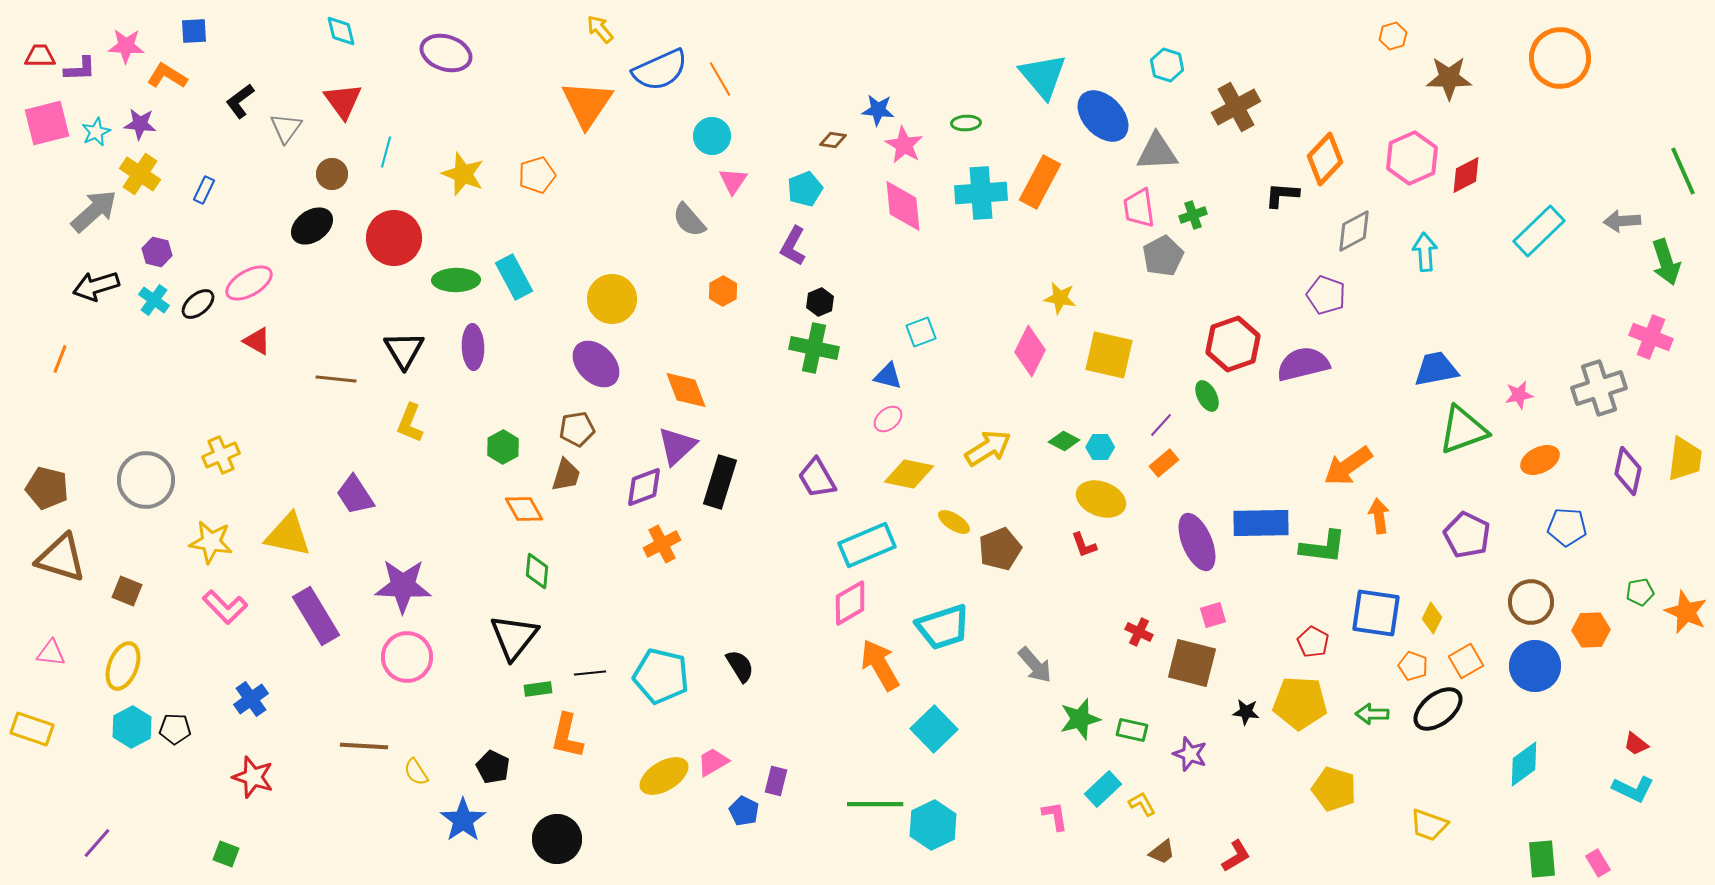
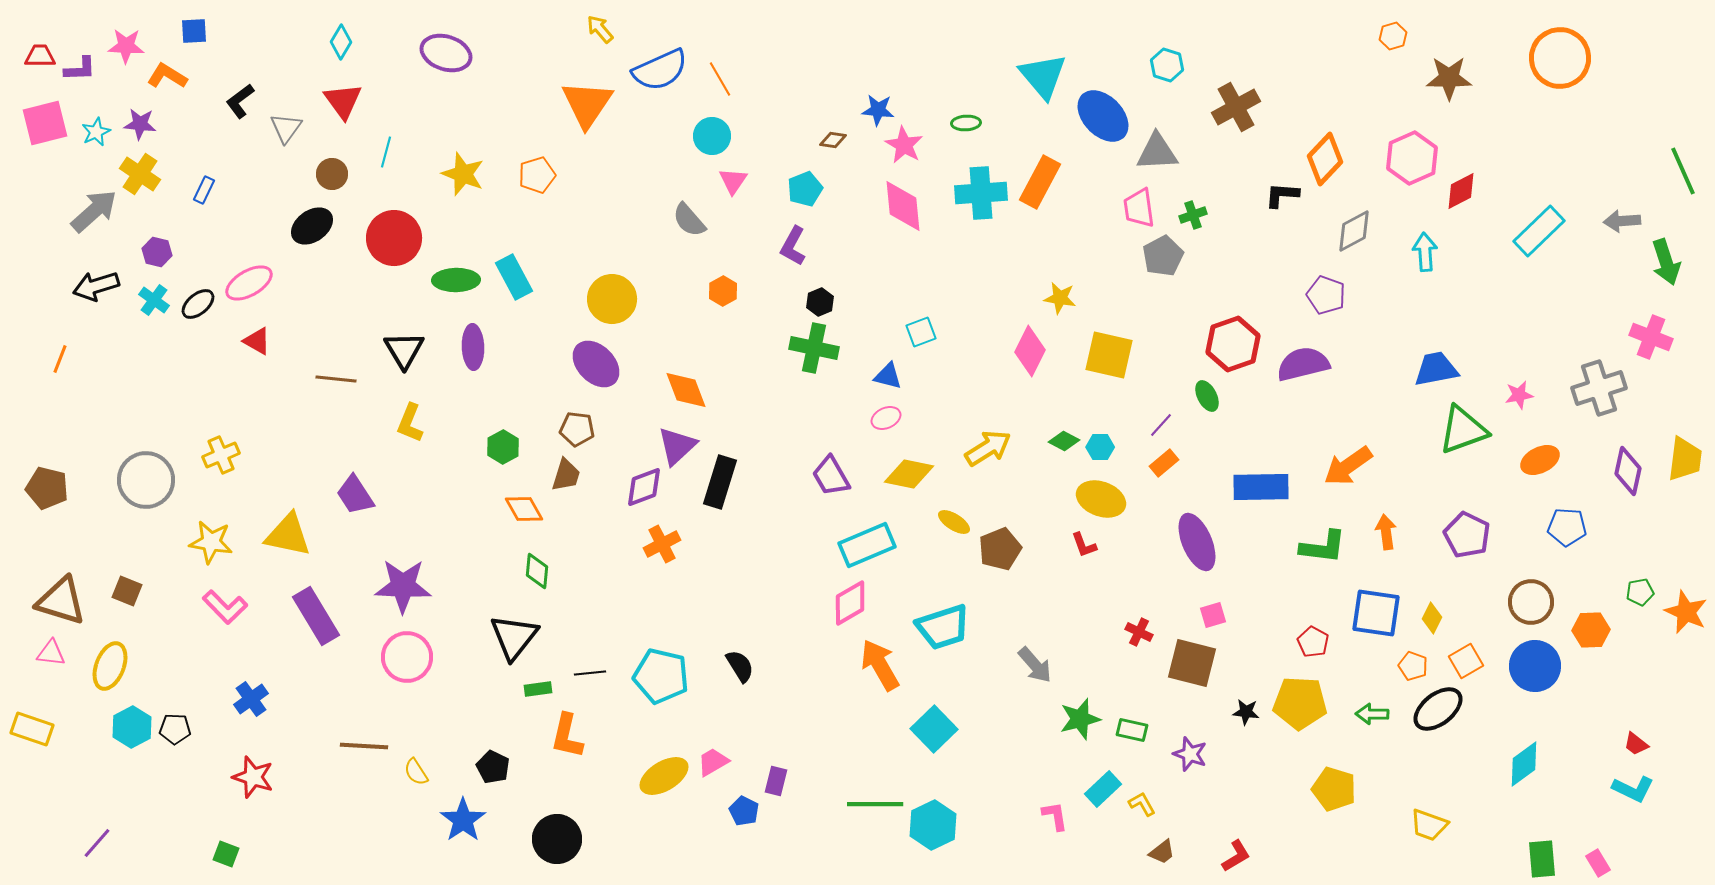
cyan diamond at (341, 31): moved 11 px down; rotated 44 degrees clockwise
pink square at (47, 123): moved 2 px left
red diamond at (1466, 175): moved 5 px left, 16 px down
pink ellipse at (888, 419): moved 2 px left, 1 px up; rotated 16 degrees clockwise
brown pentagon at (577, 429): rotated 16 degrees clockwise
purple trapezoid at (817, 478): moved 14 px right, 2 px up
orange arrow at (1379, 516): moved 7 px right, 16 px down
blue rectangle at (1261, 523): moved 36 px up
brown triangle at (61, 558): moved 43 px down
yellow ellipse at (123, 666): moved 13 px left
